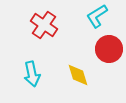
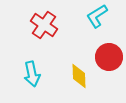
red circle: moved 8 px down
yellow diamond: moved 1 px right, 1 px down; rotated 15 degrees clockwise
